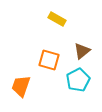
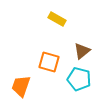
orange square: moved 2 px down
cyan pentagon: moved 1 px right, 1 px up; rotated 30 degrees counterclockwise
